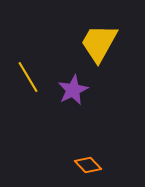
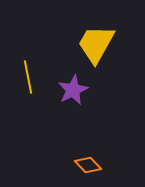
yellow trapezoid: moved 3 px left, 1 px down
yellow line: rotated 20 degrees clockwise
